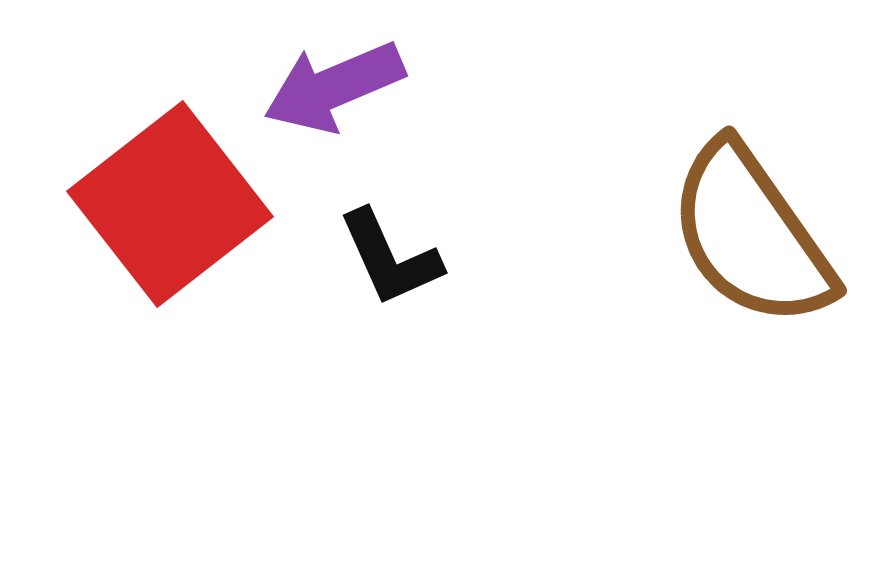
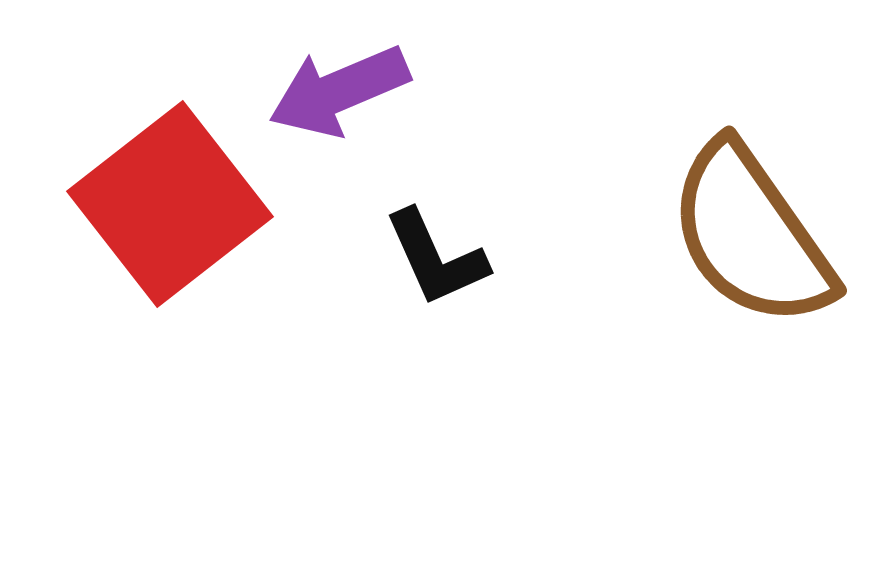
purple arrow: moved 5 px right, 4 px down
black L-shape: moved 46 px right
